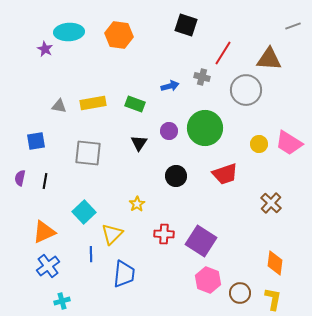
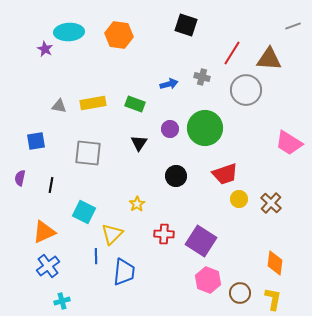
red line: moved 9 px right
blue arrow: moved 1 px left, 2 px up
purple circle: moved 1 px right, 2 px up
yellow circle: moved 20 px left, 55 px down
black line: moved 6 px right, 4 px down
cyan square: rotated 20 degrees counterclockwise
blue line: moved 5 px right, 2 px down
blue trapezoid: moved 2 px up
